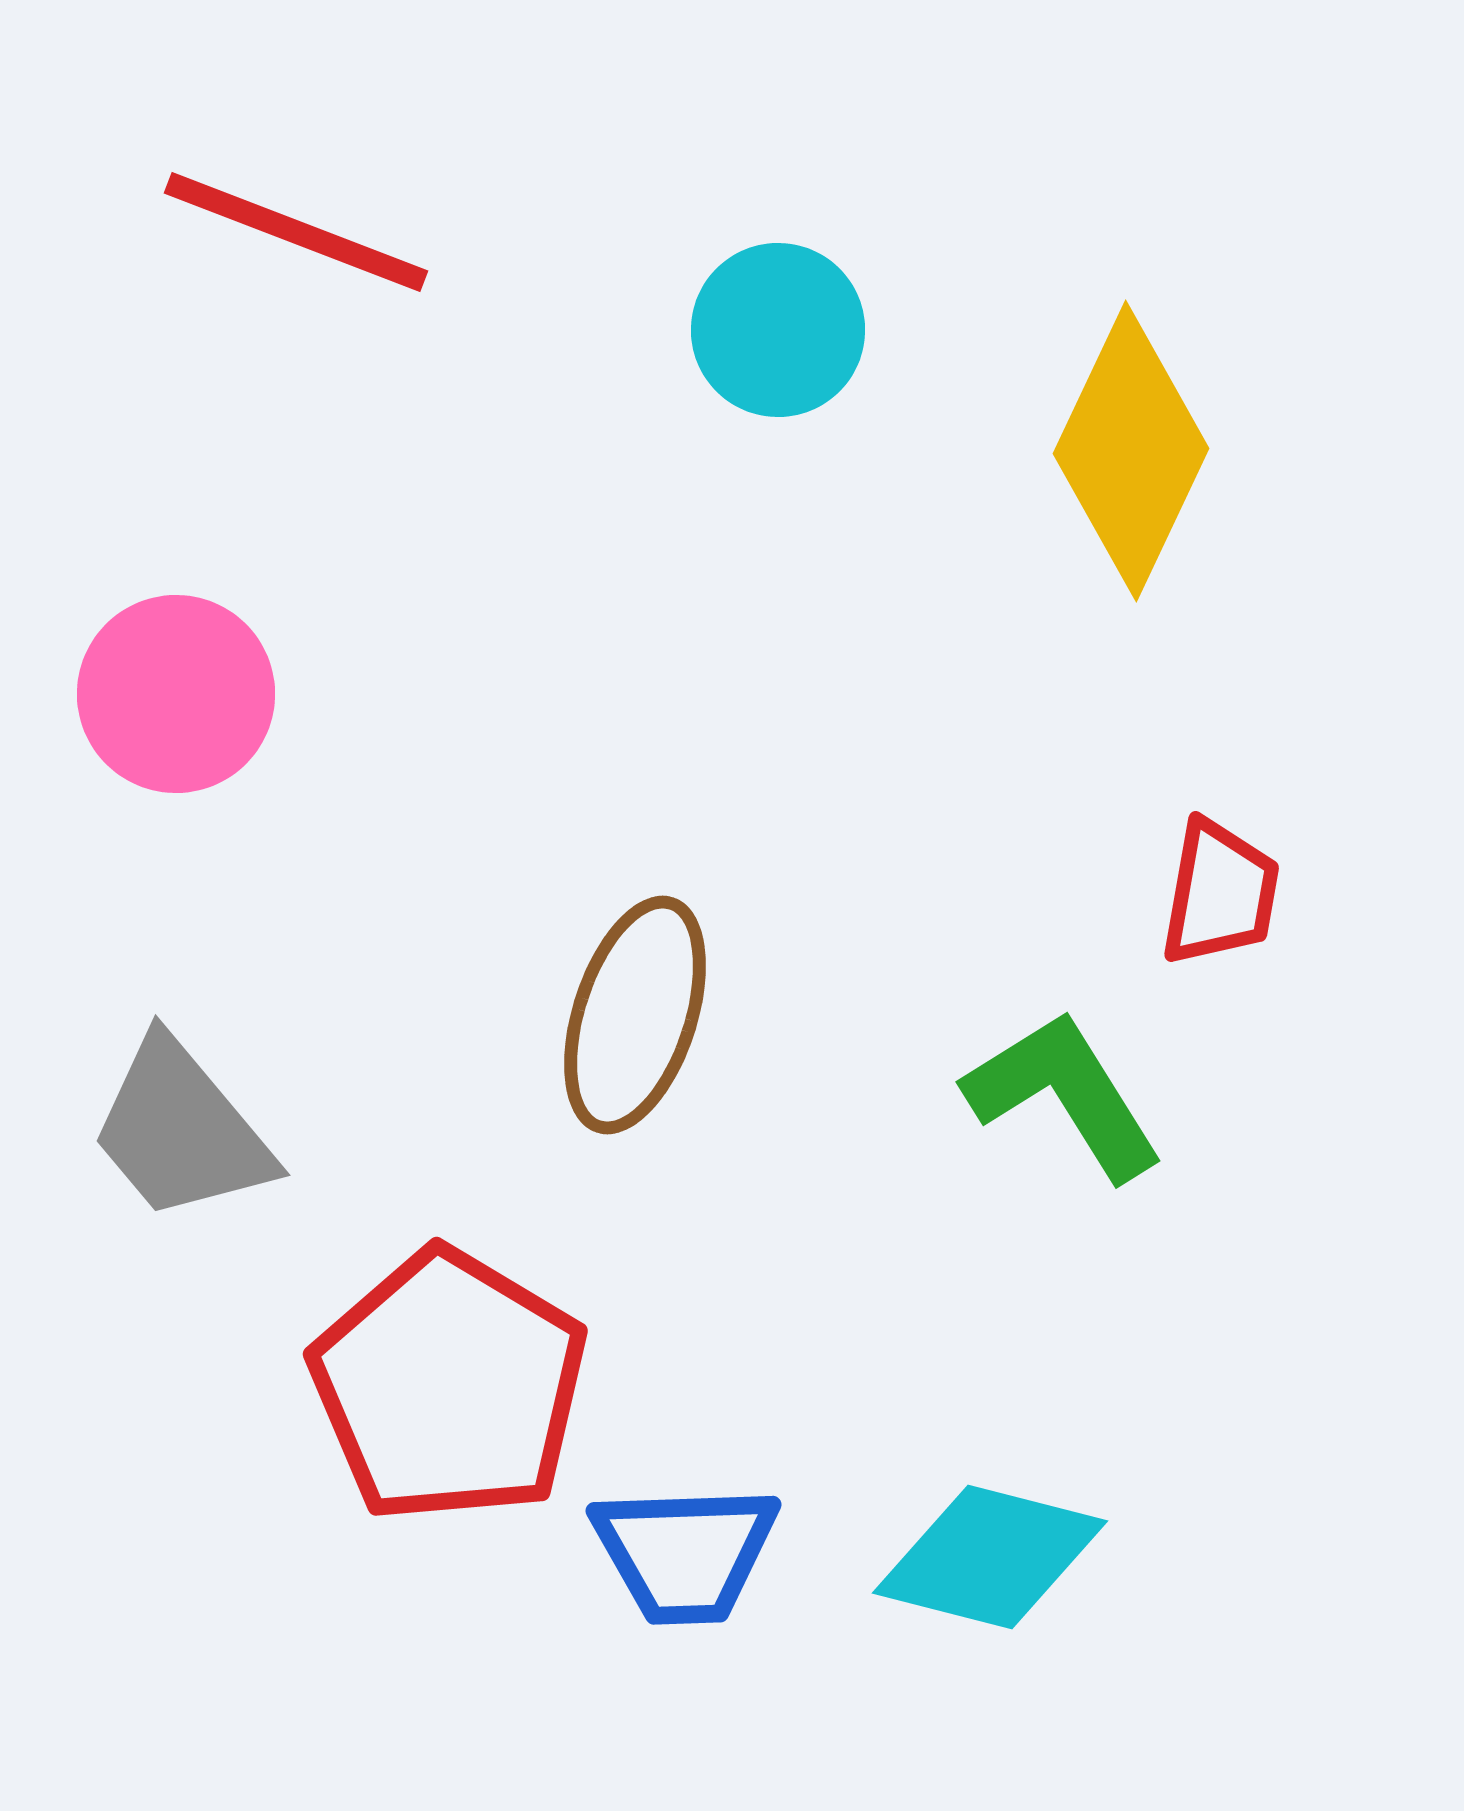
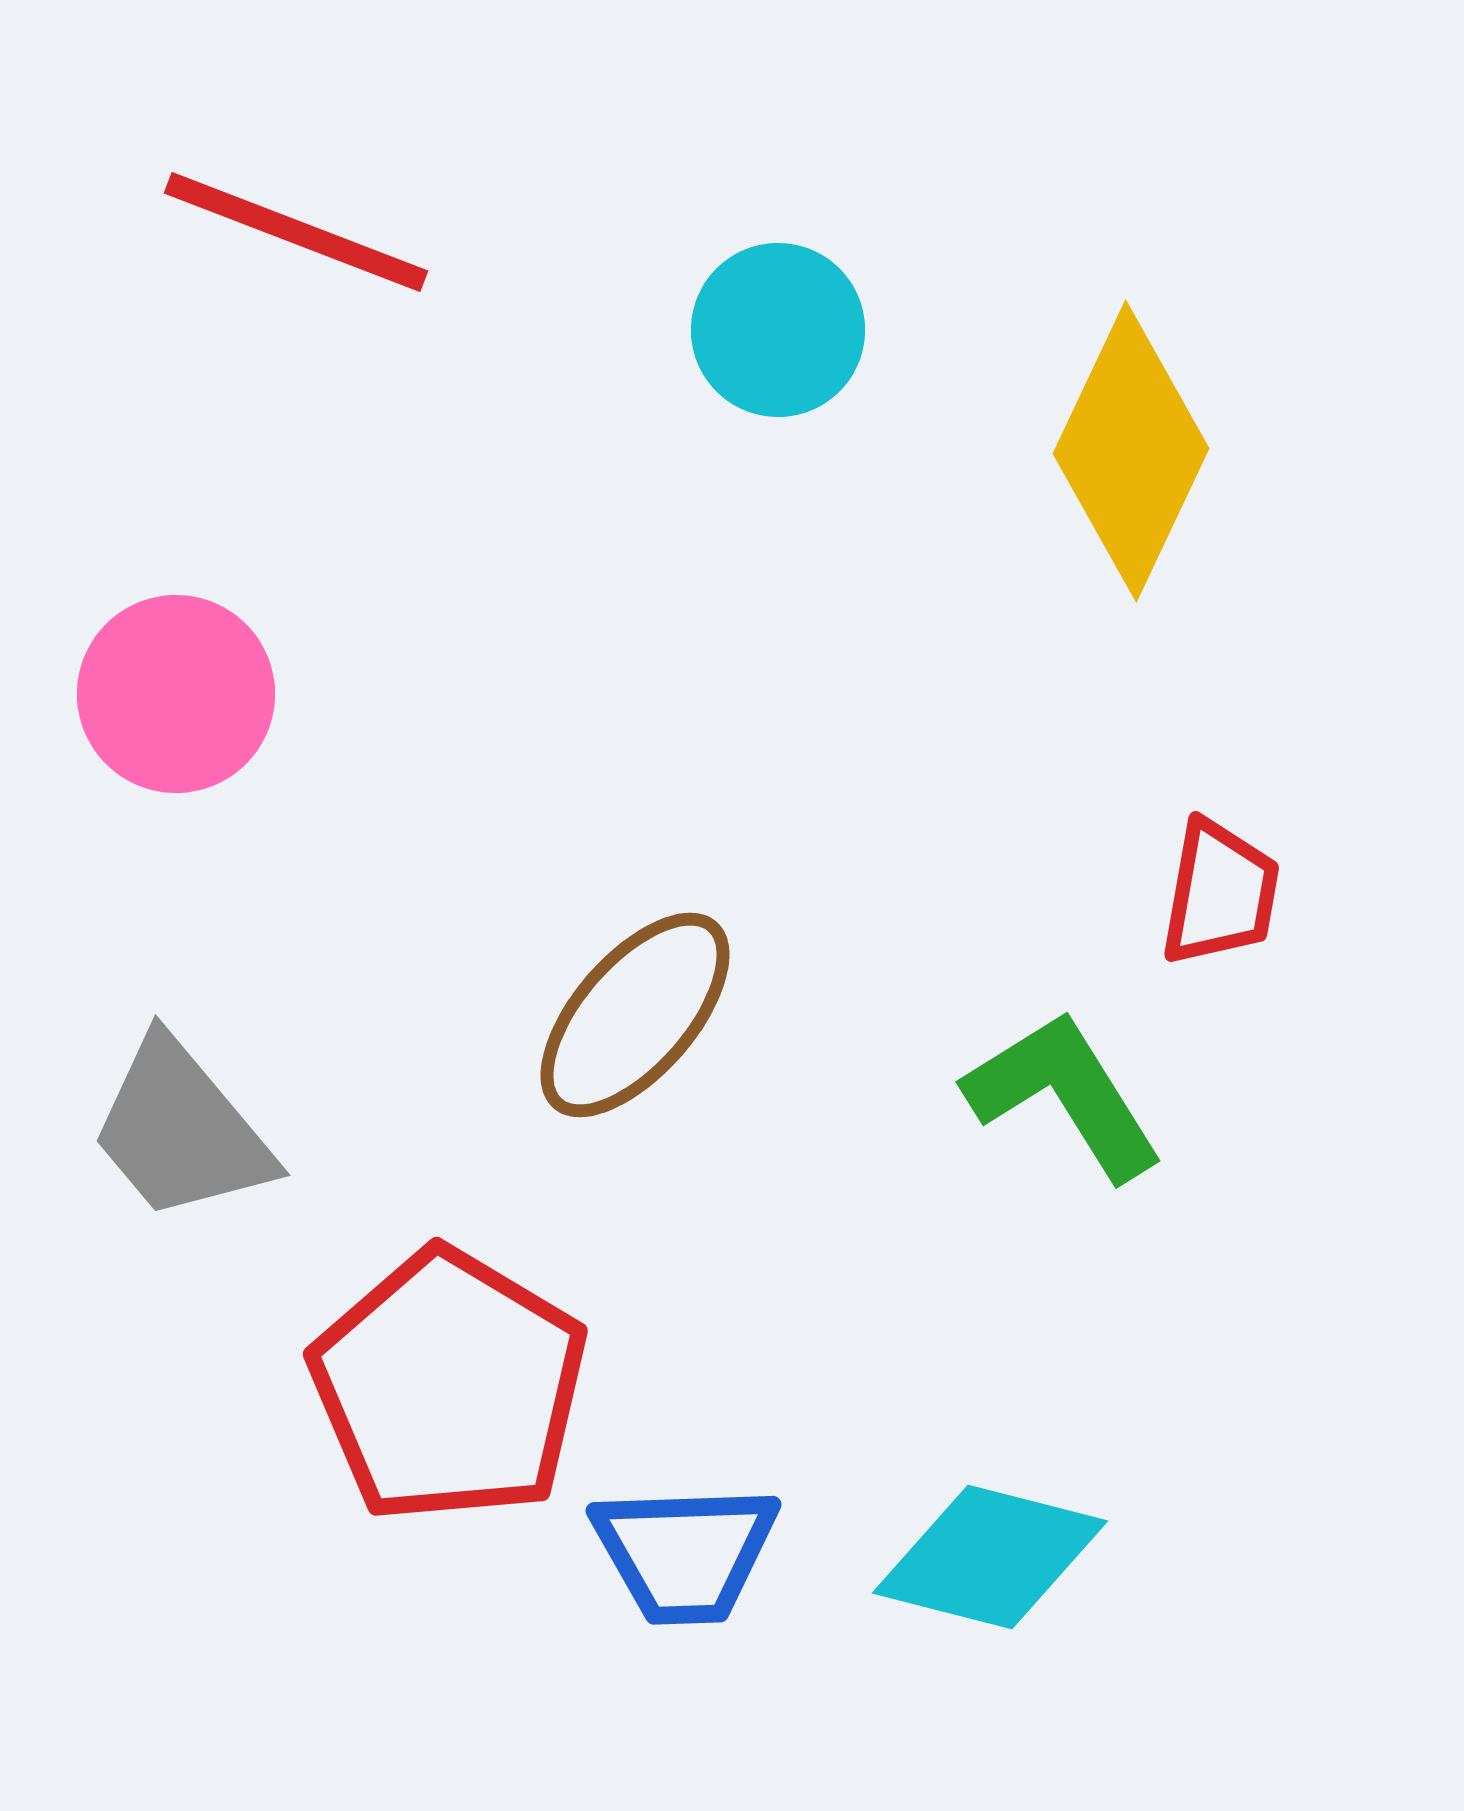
brown ellipse: rotated 23 degrees clockwise
